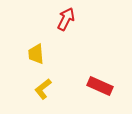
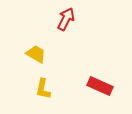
yellow trapezoid: rotated 125 degrees clockwise
yellow L-shape: rotated 40 degrees counterclockwise
